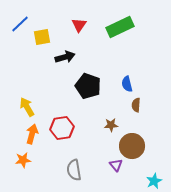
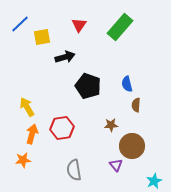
green rectangle: rotated 24 degrees counterclockwise
